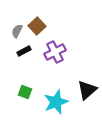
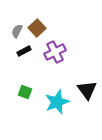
brown square: moved 2 px down
black triangle: rotated 25 degrees counterclockwise
cyan star: moved 1 px right
